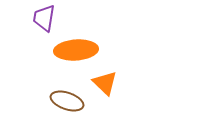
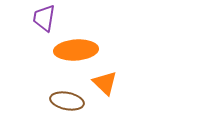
brown ellipse: rotated 8 degrees counterclockwise
